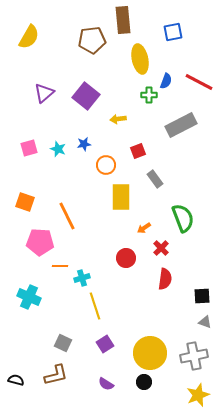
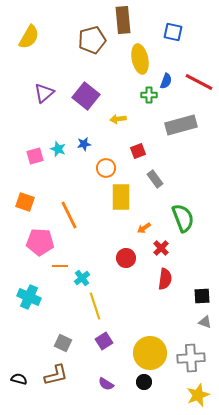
blue square at (173, 32): rotated 24 degrees clockwise
brown pentagon at (92, 40): rotated 8 degrees counterclockwise
gray rectangle at (181, 125): rotated 12 degrees clockwise
pink square at (29, 148): moved 6 px right, 8 px down
orange circle at (106, 165): moved 3 px down
orange line at (67, 216): moved 2 px right, 1 px up
cyan cross at (82, 278): rotated 21 degrees counterclockwise
purple square at (105, 344): moved 1 px left, 3 px up
gray cross at (194, 356): moved 3 px left, 2 px down; rotated 8 degrees clockwise
black semicircle at (16, 380): moved 3 px right, 1 px up
